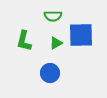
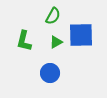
green semicircle: rotated 60 degrees counterclockwise
green triangle: moved 1 px up
